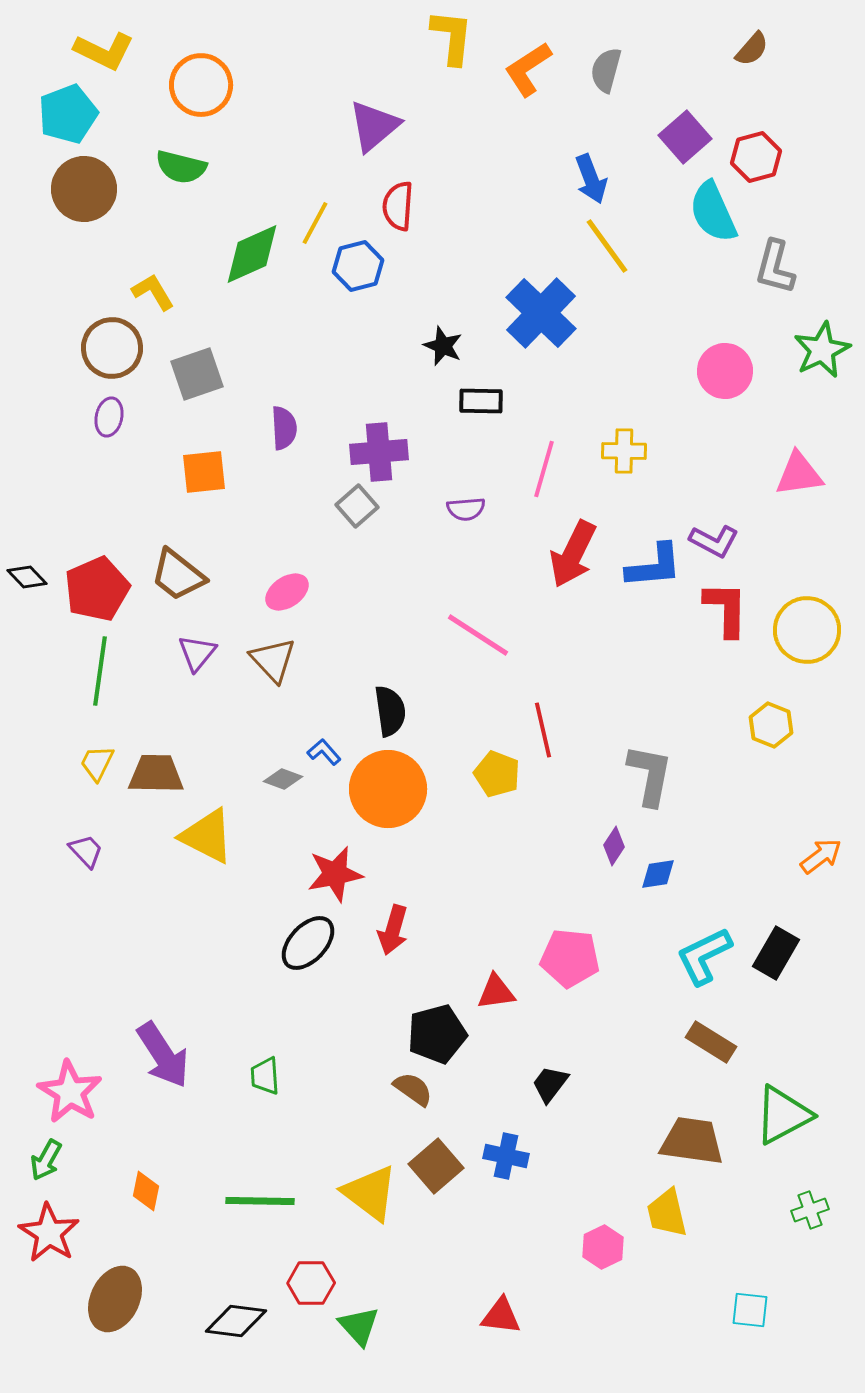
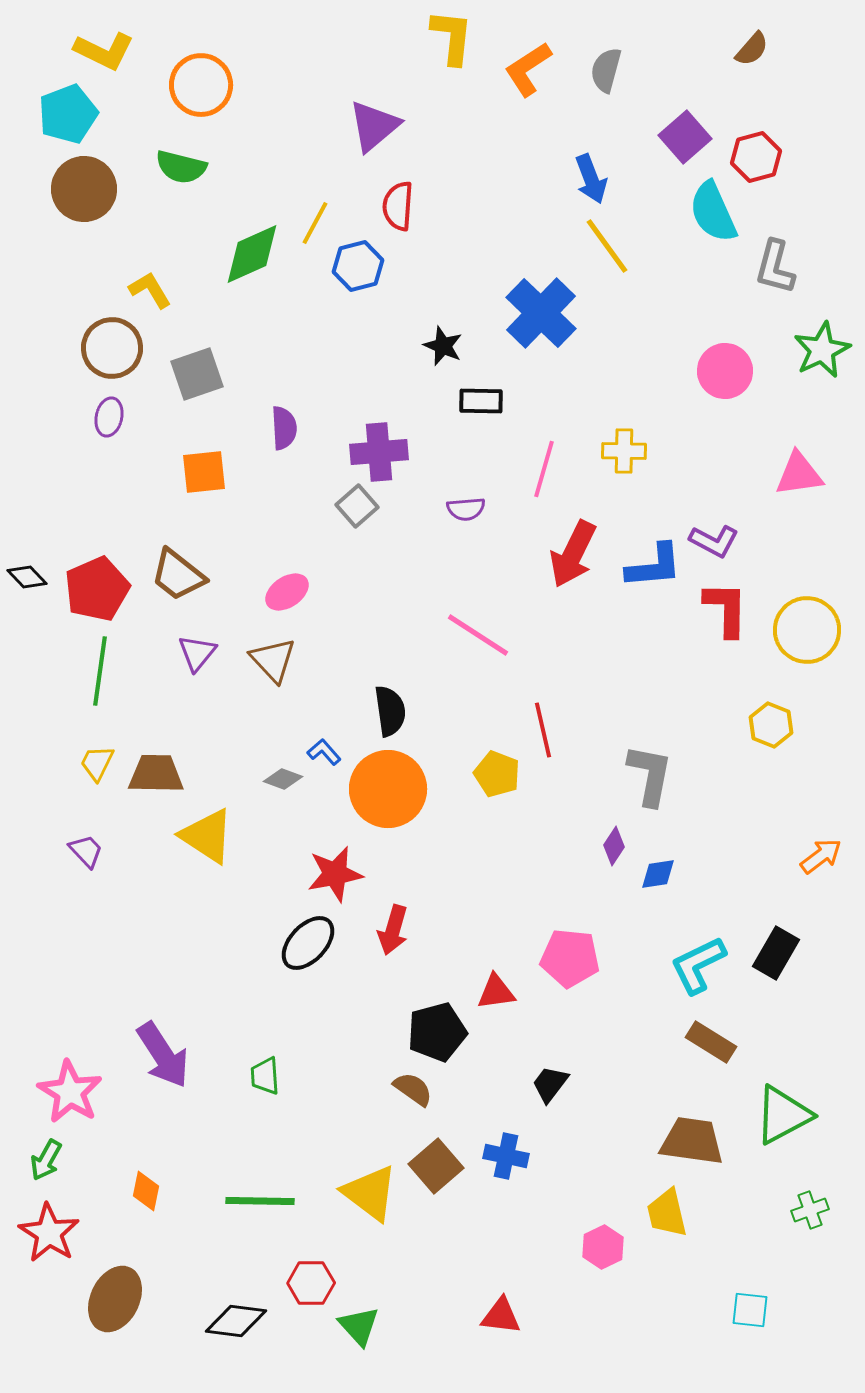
yellow L-shape at (153, 292): moved 3 px left, 2 px up
yellow triangle at (207, 836): rotated 6 degrees clockwise
cyan L-shape at (704, 956): moved 6 px left, 9 px down
black pentagon at (437, 1034): moved 2 px up
